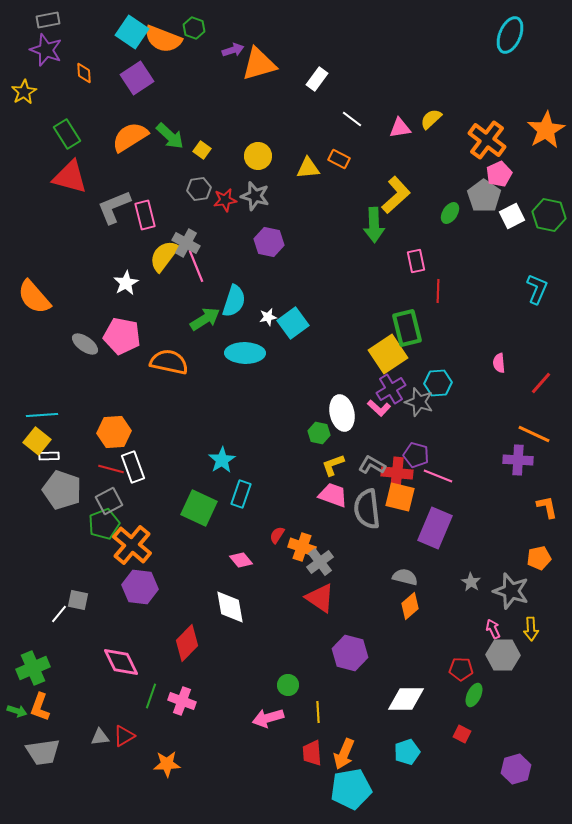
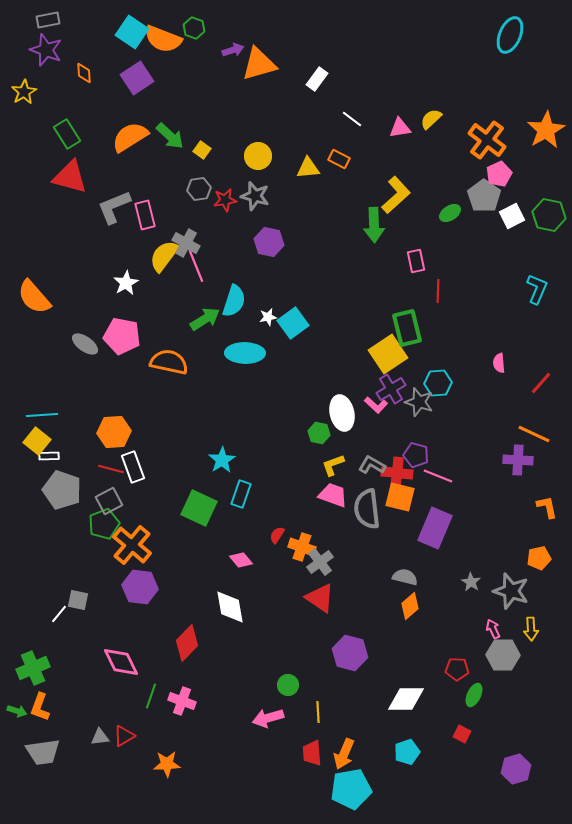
green ellipse at (450, 213): rotated 25 degrees clockwise
pink L-shape at (379, 408): moved 3 px left, 3 px up
red pentagon at (461, 669): moved 4 px left
